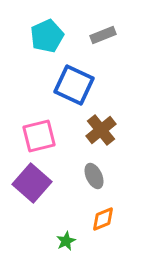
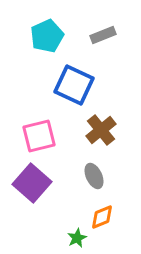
orange diamond: moved 1 px left, 2 px up
green star: moved 11 px right, 3 px up
